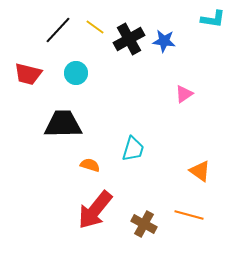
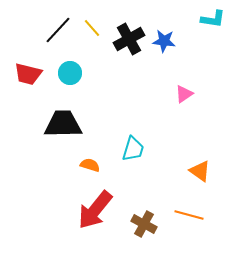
yellow line: moved 3 px left, 1 px down; rotated 12 degrees clockwise
cyan circle: moved 6 px left
